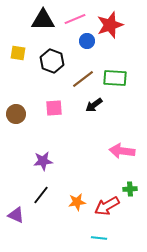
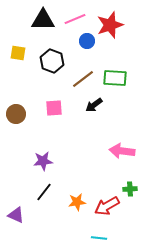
black line: moved 3 px right, 3 px up
